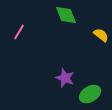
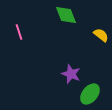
pink line: rotated 49 degrees counterclockwise
purple star: moved 6 px right, 4 px up
green ellipse: rotated 20 degrees counterclockwise
